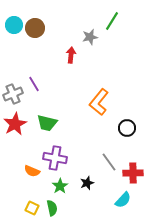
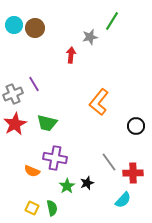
black circle: moved 9 px right, 2 px up
green star: moved 7 px right
